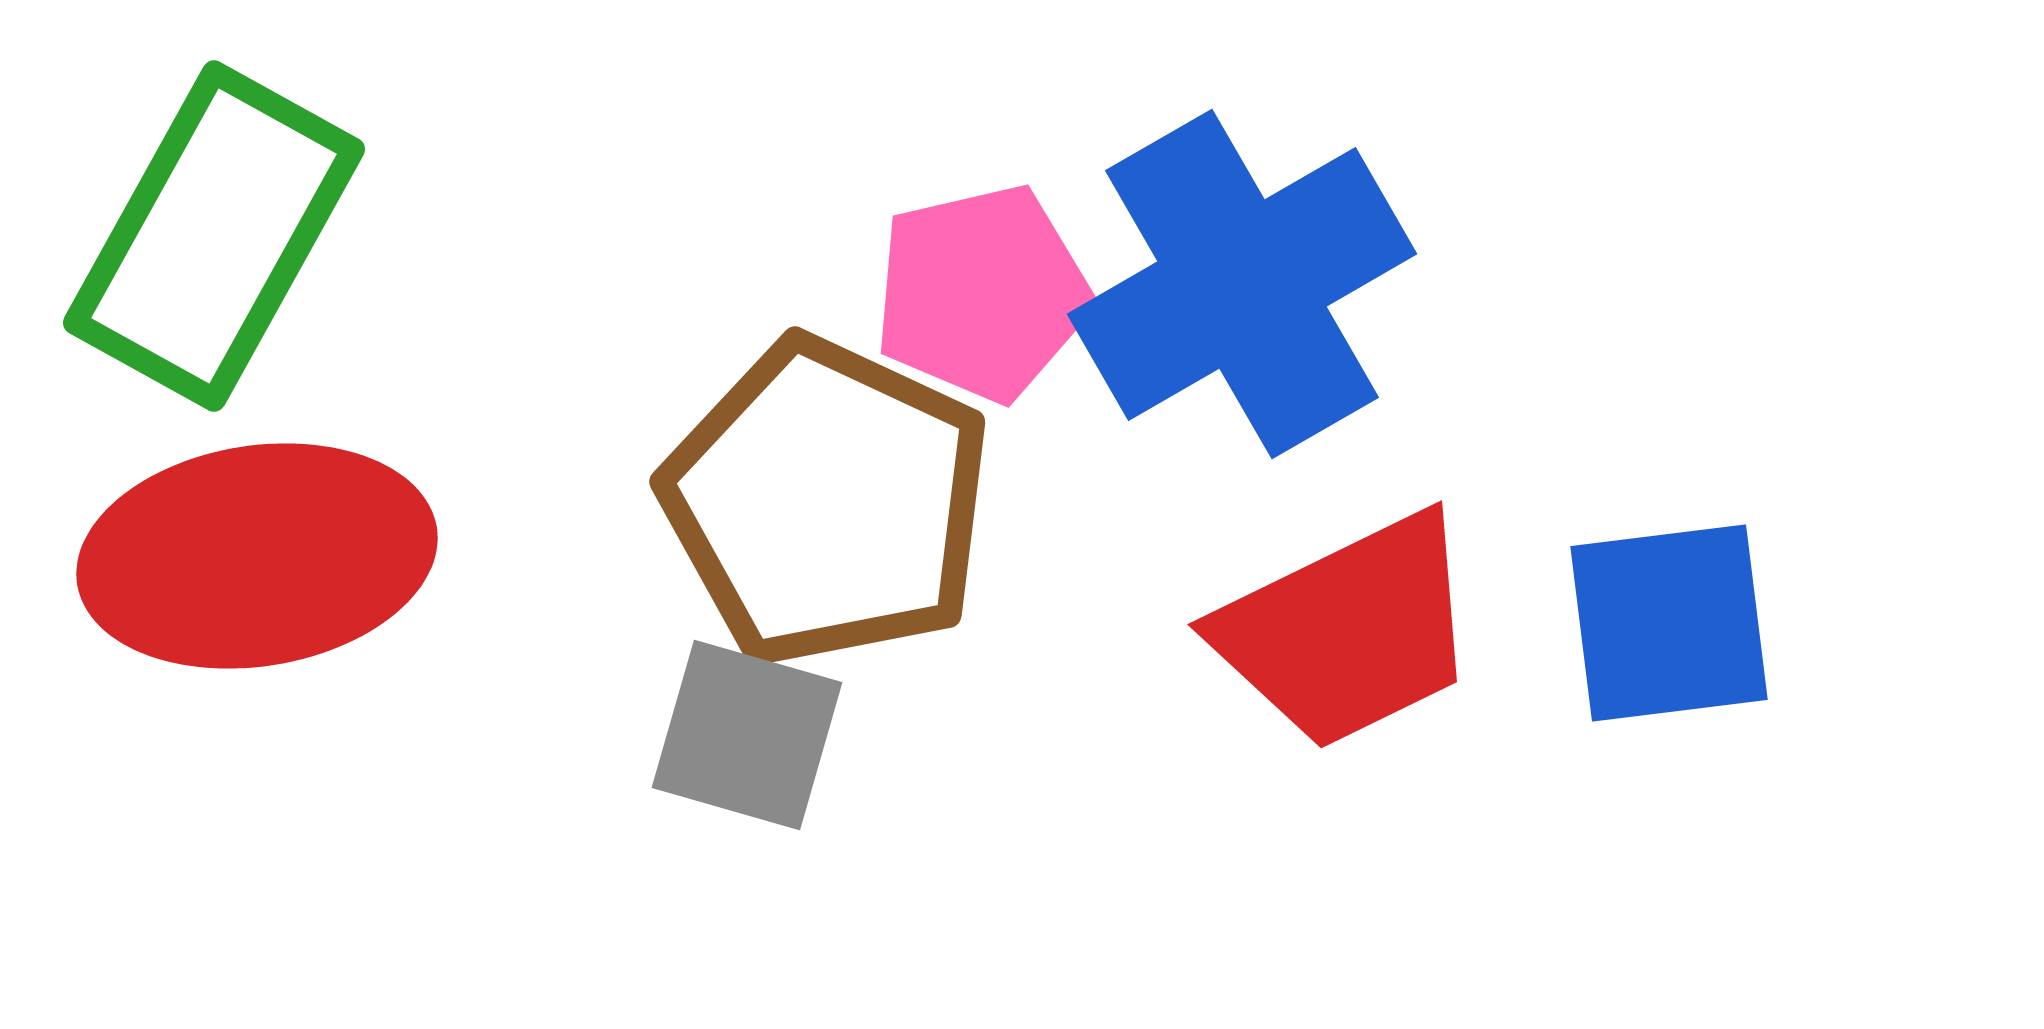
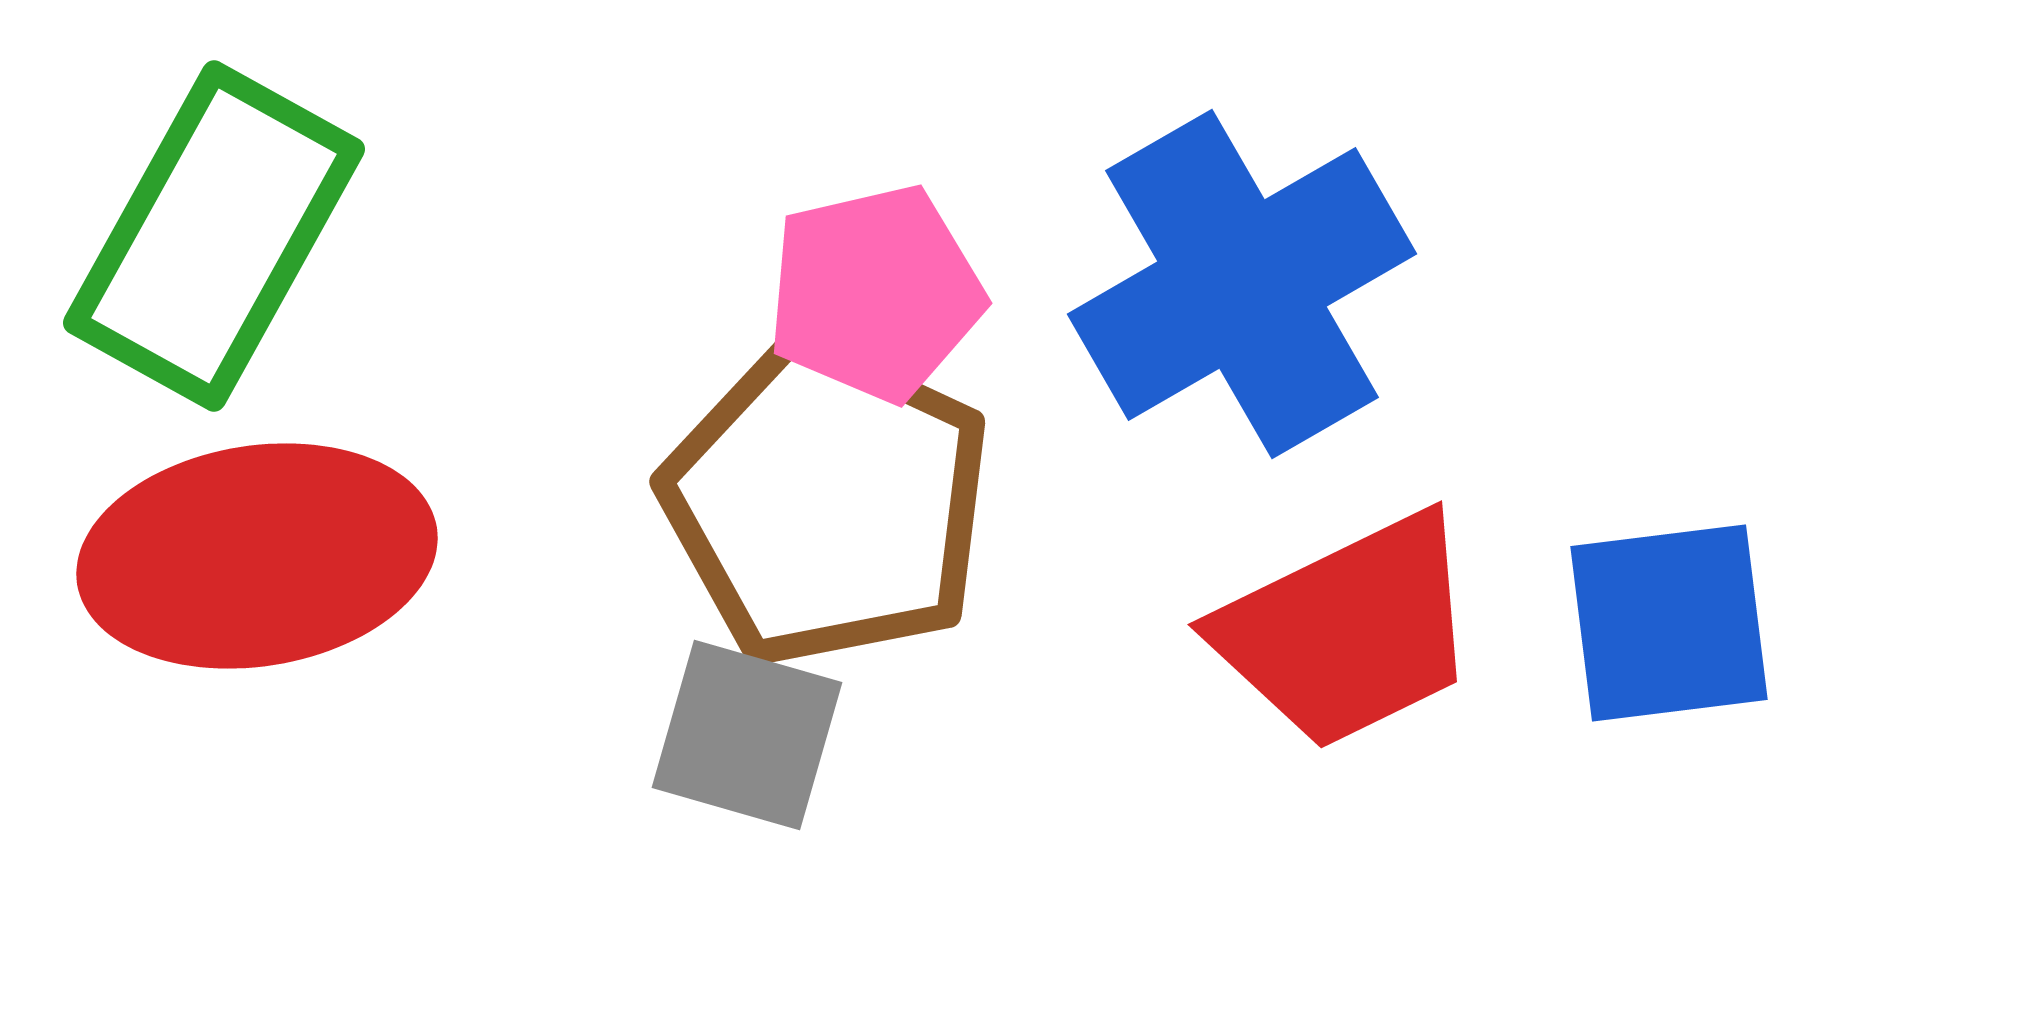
pink pentagon: moved 107 px left
